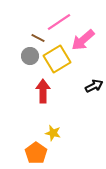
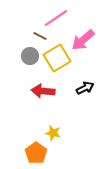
pink line: moved 3 px left, 4 px up
brown line: moved 2 px right, 2 px up
yellow square: moved 1 px up
black arrow: moved 9 px left, 2 px down
red arrow: rotated 85 degrees counterclockwise
